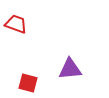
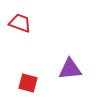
red trapezoid: moved 4 px right, 1 px up
